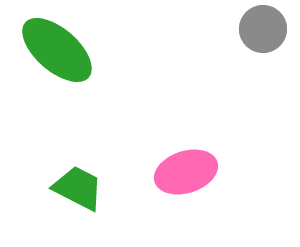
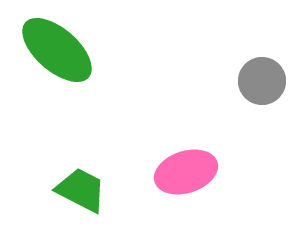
gray circle: moved 1 px left, 52 px down
green trapezoid: moved 3 px right, 2 px down
